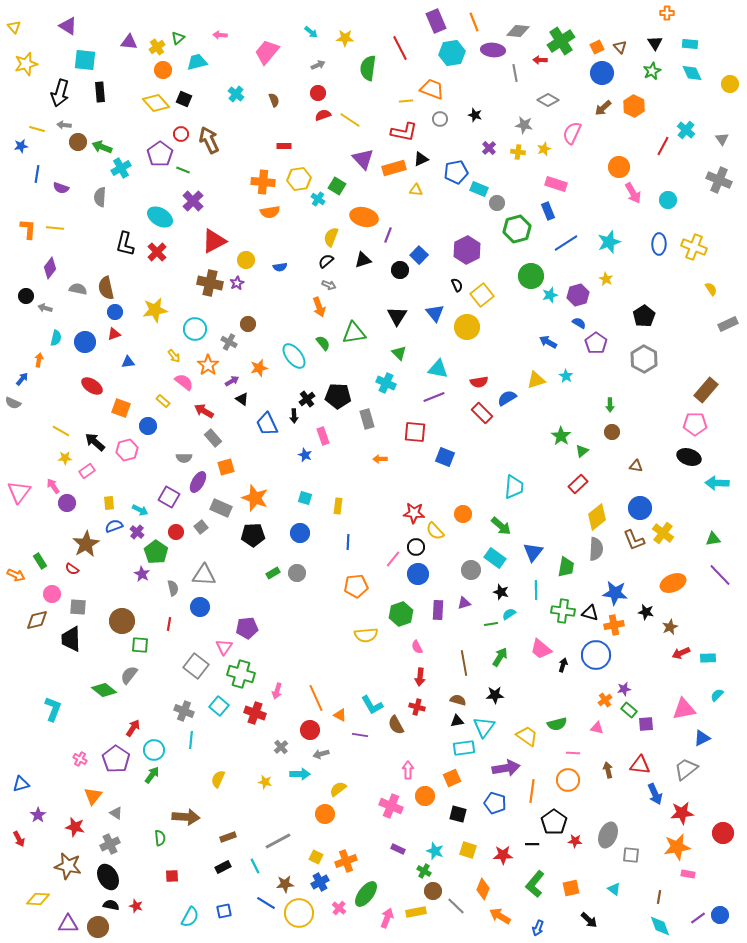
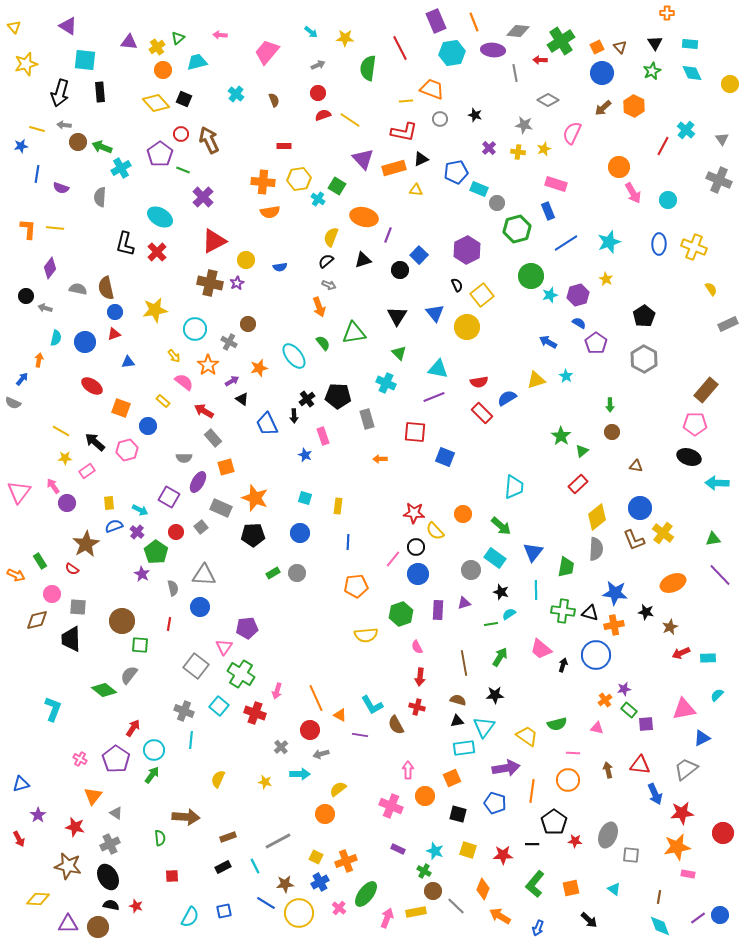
purple cross at (193, 201): moved 10 px right, 4 px up
green cross at (241, 674): rotated 16 degrees clockwise
